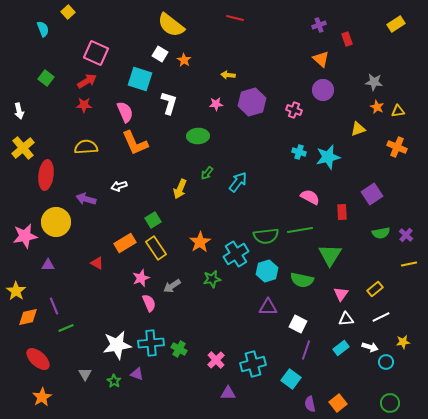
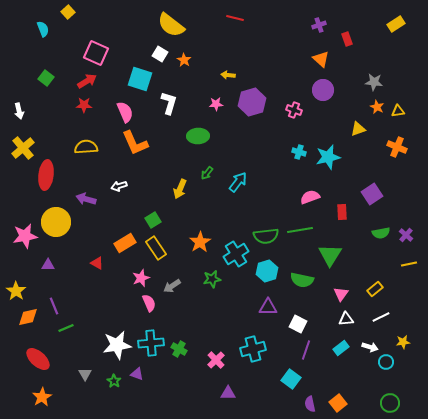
pink semicircle at (310, 197): rotated 48 degrees counterclockwise
cyan cross at (253, 364): moved 15 px up
